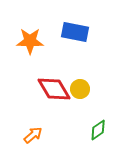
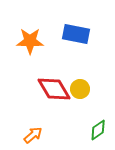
blue rectangle: moved 1 px right, 2 px down
